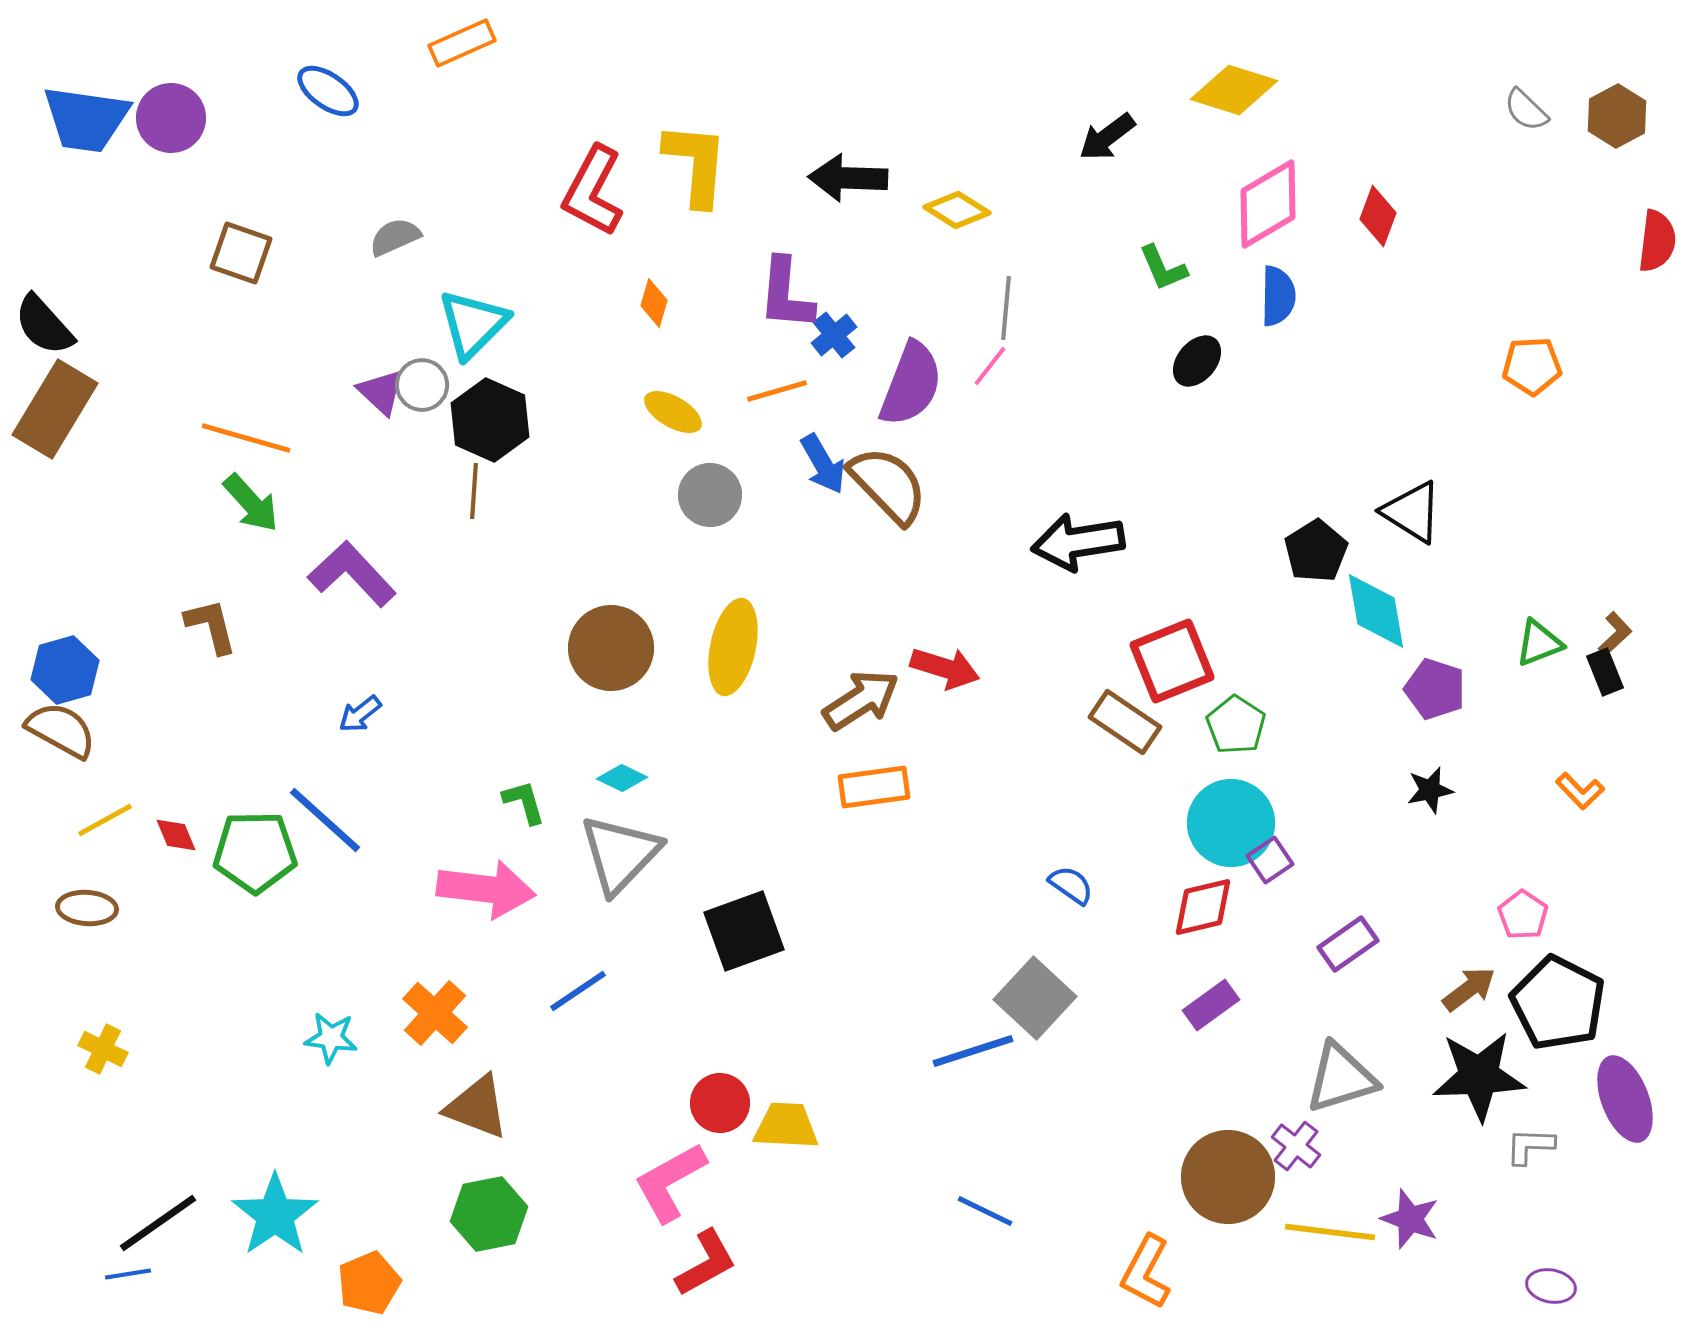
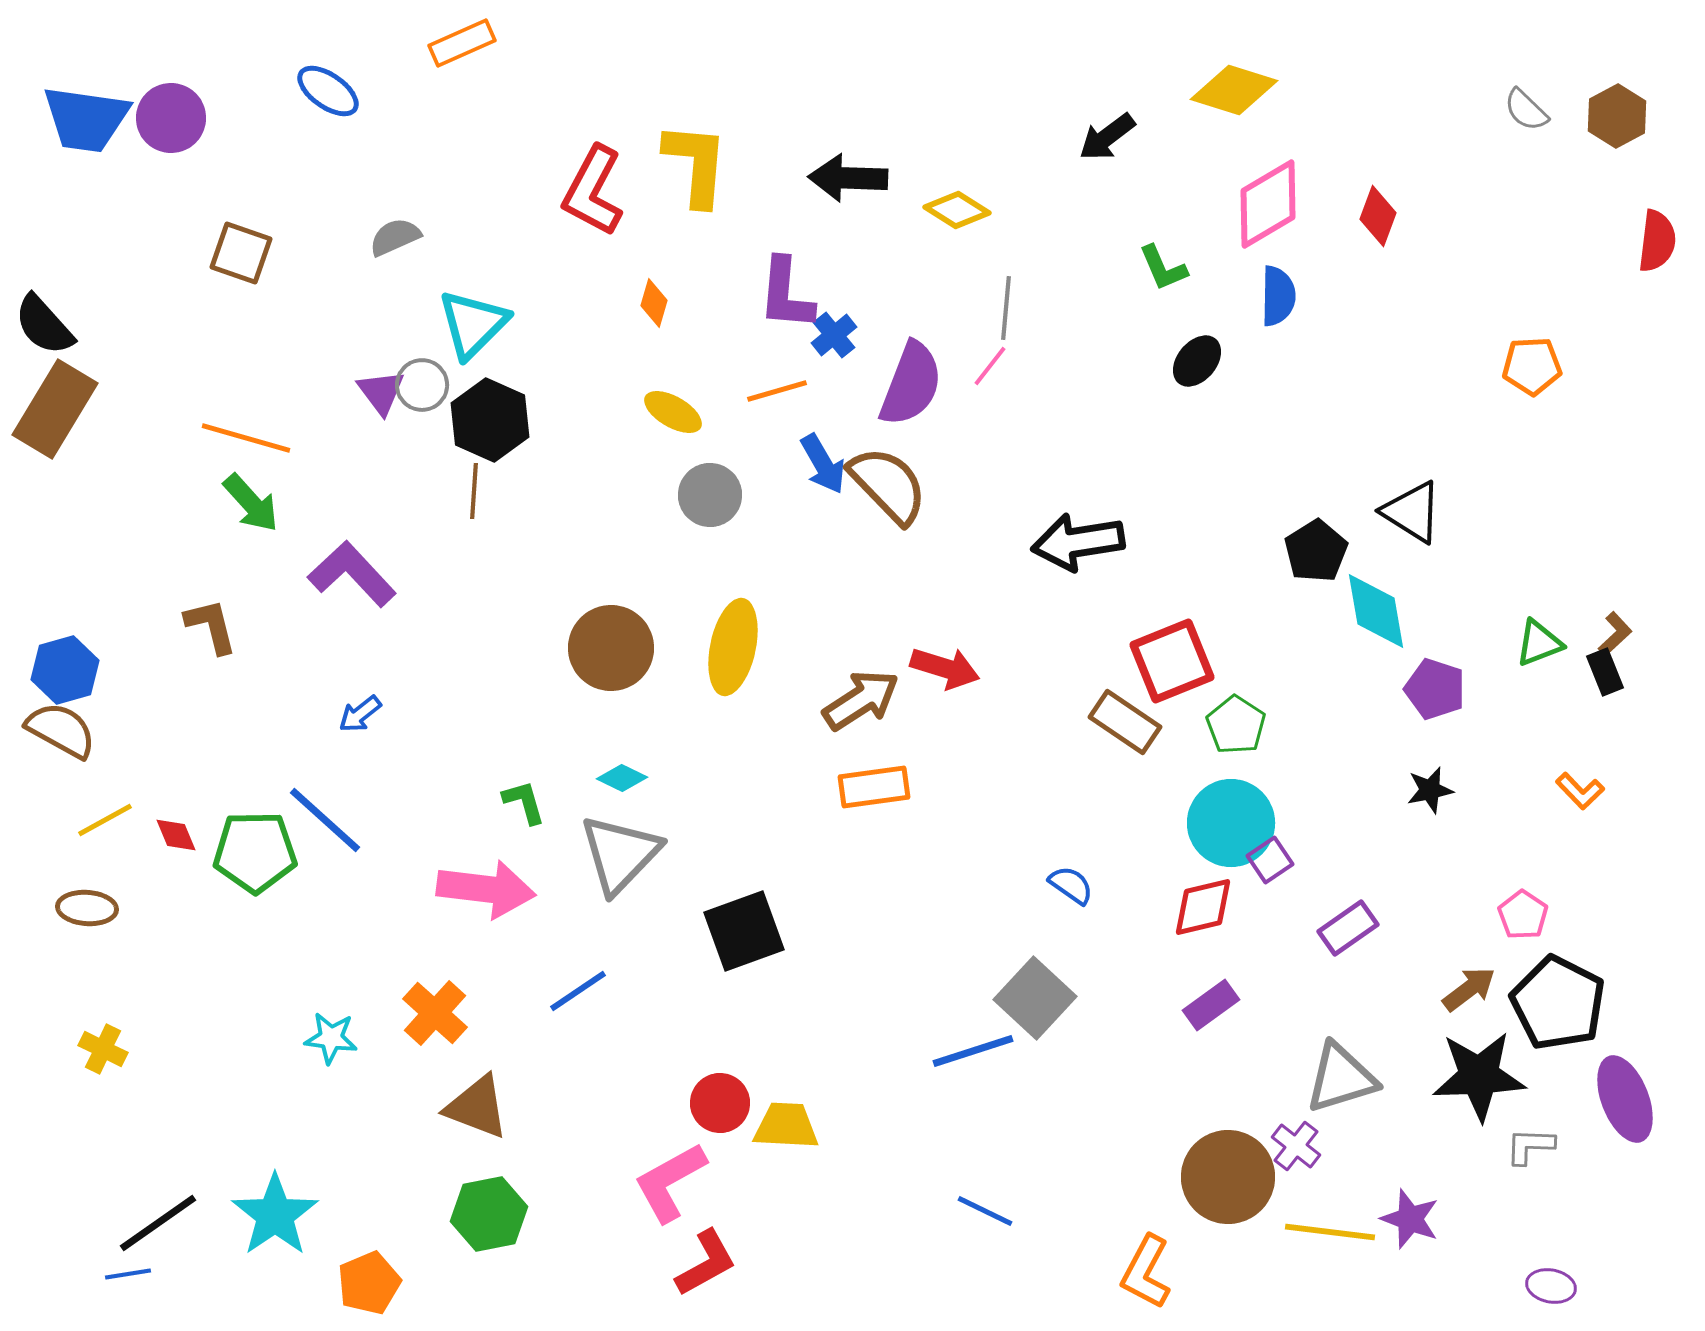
purple triangle at (381, 392): rotated 10 degrees clockwise
purple rectangle at (1348, 944): moved 16 px up
